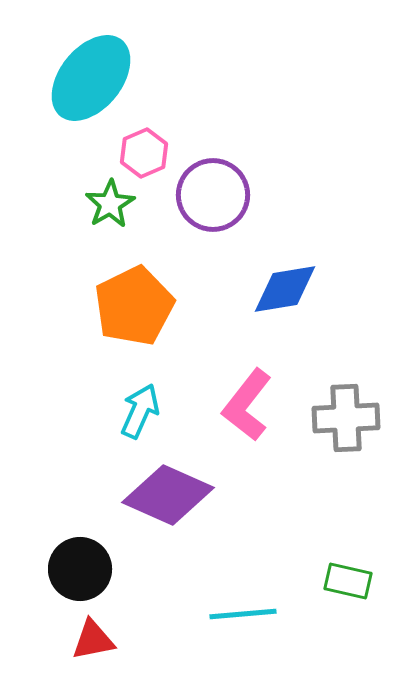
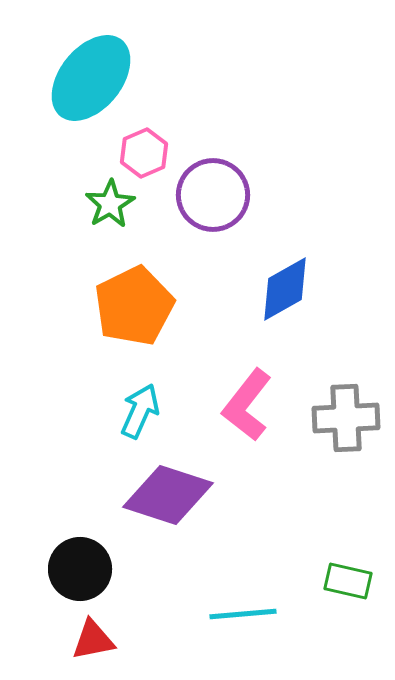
blue diamond: rotated 20 degrees counterclockwise
purple diamond: rotated 6 degrees counterclockwise
